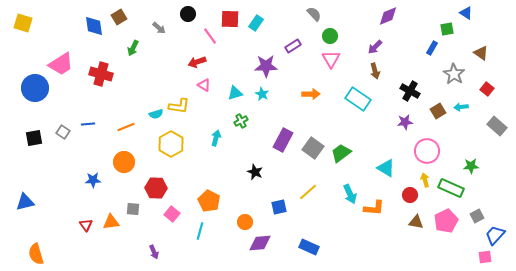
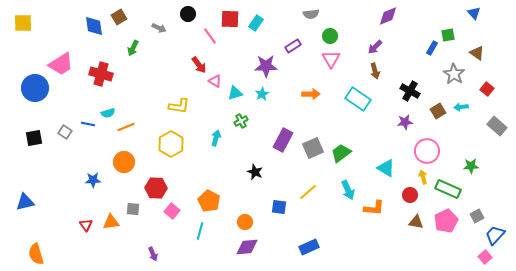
blue triangle at (466, 13): moved 8 px right; rotated 16 degrees clockwise
gray semicircle at (314, 14): moved 3 px left; rotated 126 degrees clockwise
yellow square at (23, 23): rotated 18 degrees counterclockwise
gray arrow at (159, 28): rotated 16 degrees counterclockwise
green square at (447, 29): moved 1 px right, 6 px down
brown triangle at (481, 53): moved 4 px left
red arrow at (197, 62): moved 2 px right, 3 px down; rotated 108 degrees counterclockwise
pink triangle at (204, 85): moved 11 px right, 4 px up
cyan star at (262, 94): rotated 16 degrees clockwise
cyan semicircle at (156, 114): moved 48 px left, 1 px up
blue line at (88, 124): rotated 16 degrees clockwise
gray square at (63, 132): moved 2 px right
gray square at (313, 148): rotated 30 degrees clockwise
yellow arrow at (425, 180): moved 2 px left, 3 px up
green rectangle at (451, 188): moved 3 px left, 1 px down
cyan arrow at (350, 194): moved 2 px left, 4 px up
blue square at (279, 207): rotated 21 degrees clockwise
pink square at (172, 214): moved 3 px up
purple diamond at (260, 243): moved 13 px left, 4 px down
blue rectangle at (309, 247): rotated 48 degrees counterclockwise
purple arrow at (154, 252): moved 1 px left, 2 px down
pink square at (485, 257): rotated 32 degrees counterclockwise
